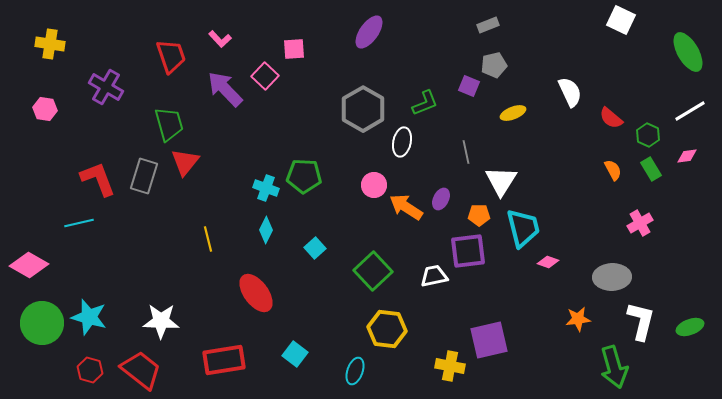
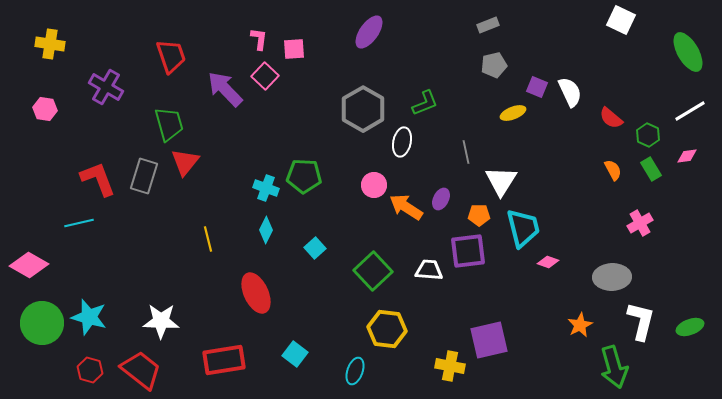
pink L-shape at (220, 39): moved 39 px right; rotated 130 degrees counterclockwise
purple square at (469, 86): moved 68 px right, 1 px down
white trapezoid at (434, 276): moved 5 px left, 6 px up; rotated 16 degrees clockwise
red ellipse at (256, 293): rotated 12 degrees clockwise
orange star at (578, 319): moved 2 px right, 6 px down; rotated 20 degrees counterclockwise
